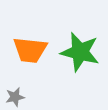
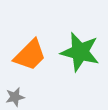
orange trapezoid: moved 5 px down; rotated 51 degrees counterclockwise
